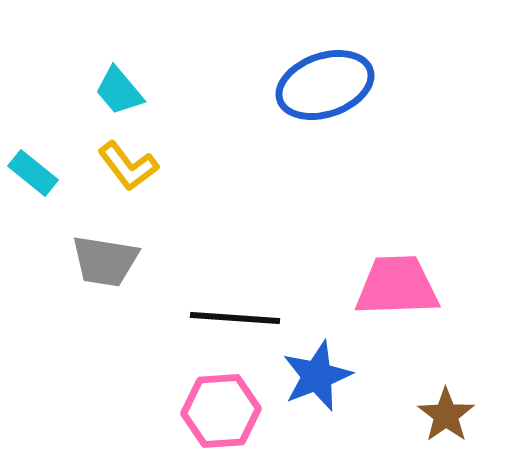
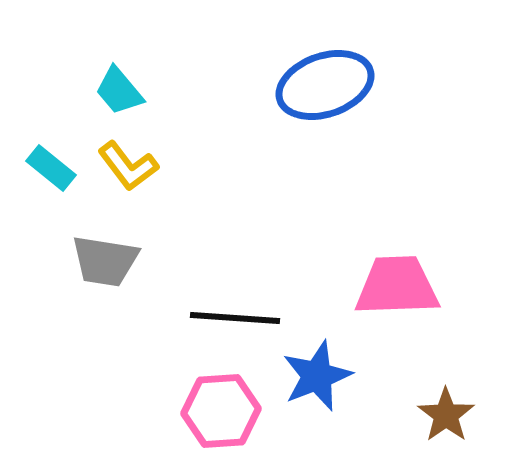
cyan rectangle: moved 18 px right, 5 px up
